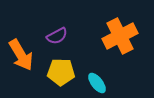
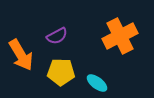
cyan ellipse: rotated 15 degrees counterclockwise
